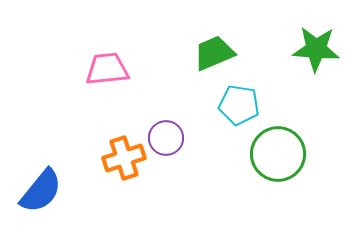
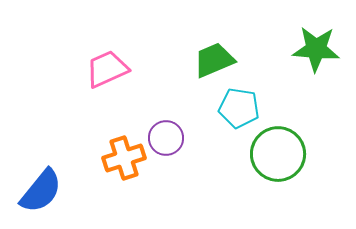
green trapezoid: moved 7 px down
pink trapezoid: rotated 18 degrees counterclockwise
cyan pentagon: moved 3 px down
